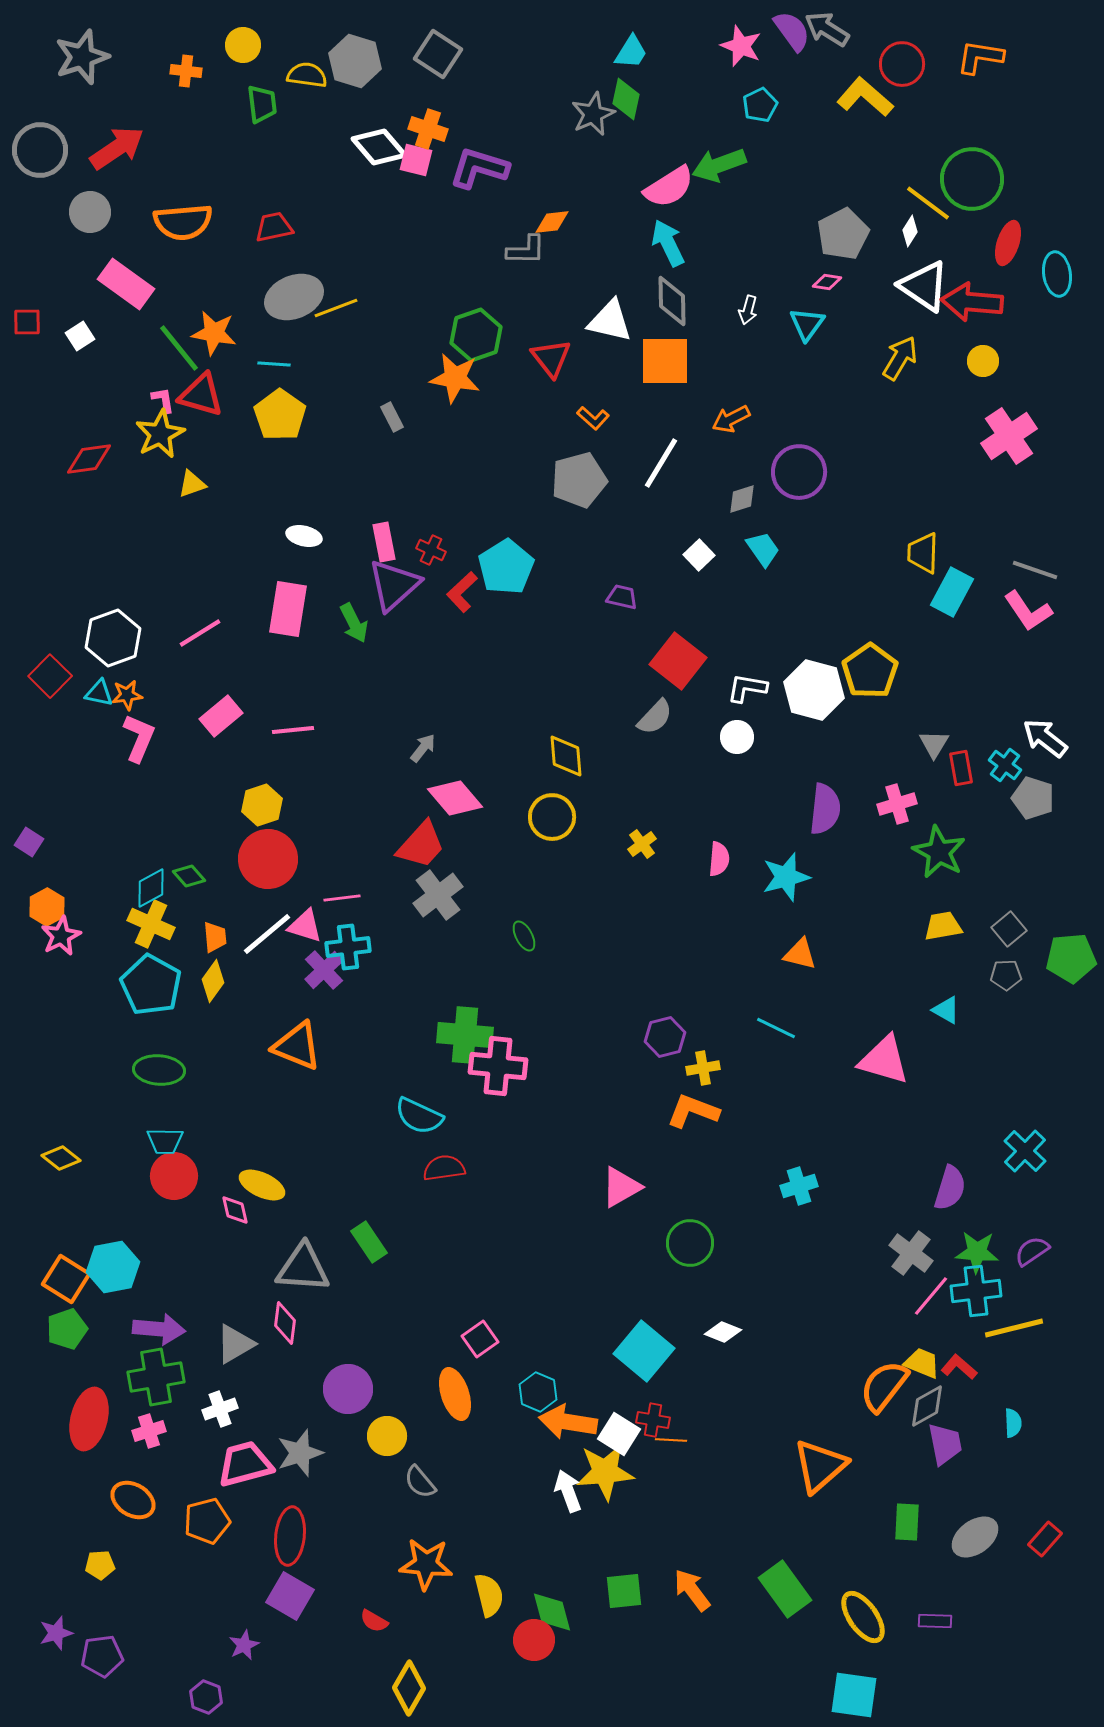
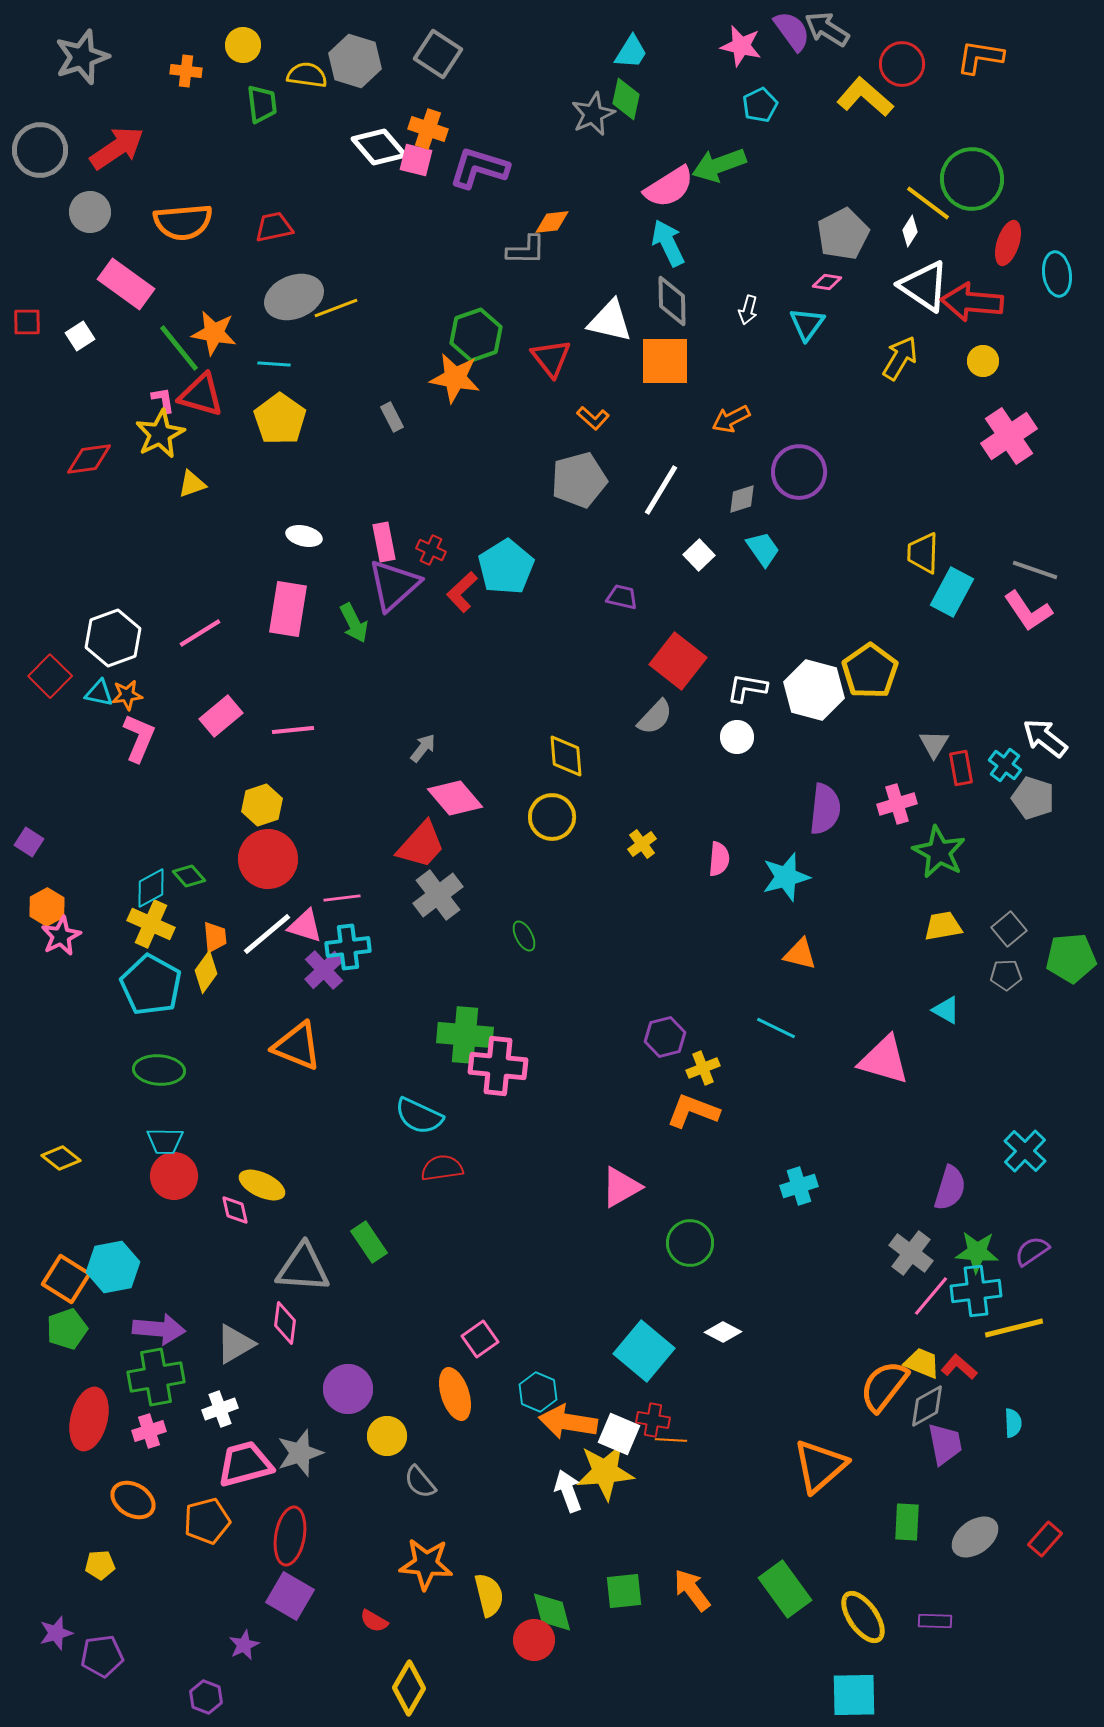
pink star at (741, 46): rotated 9 degrees counterclockwise
yellow pentagon at (280, 415): moved 4 px down
white line at (661, 463): moved 27 px down
yellow diamond at (213, 981): moved 7 px left, 9 px up
yellow cross at (703, 1068): rotated 12 degrees counterclockwise
red semicircle at (444, 1168): moved 2 px left
white diamond at (723, 1332): rotated 6 degrees clockwise
white square at (619, 1434): rotated 9 degrees counterclockwise
red ellipse at (290, 1536): rotated 4 degrees clockwise
cyan square at (854, 1695): rotated 9 degrees counterclockwise
